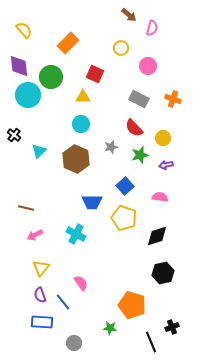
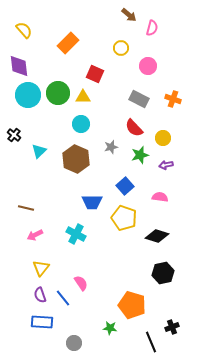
green circle at (51, 77): moved 7 px right, 16 px down
black diamond at (157, 236): rotated 35 degrees clockwise
blue line at (63, 302): moved 4 px up
